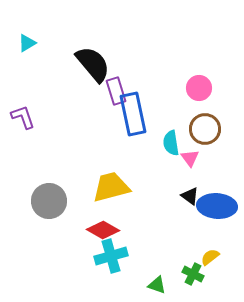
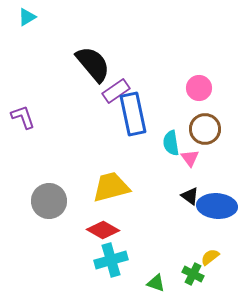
cyan triangle: moved 26 px up
purple rectangle: rotated 72 degrees clockwise
cyan cross: moved 4 px down
green triangle: moved 1 px left, 2 px up
